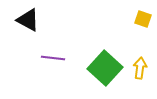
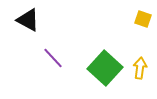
purple line: rotated 40 degrees clockwise
